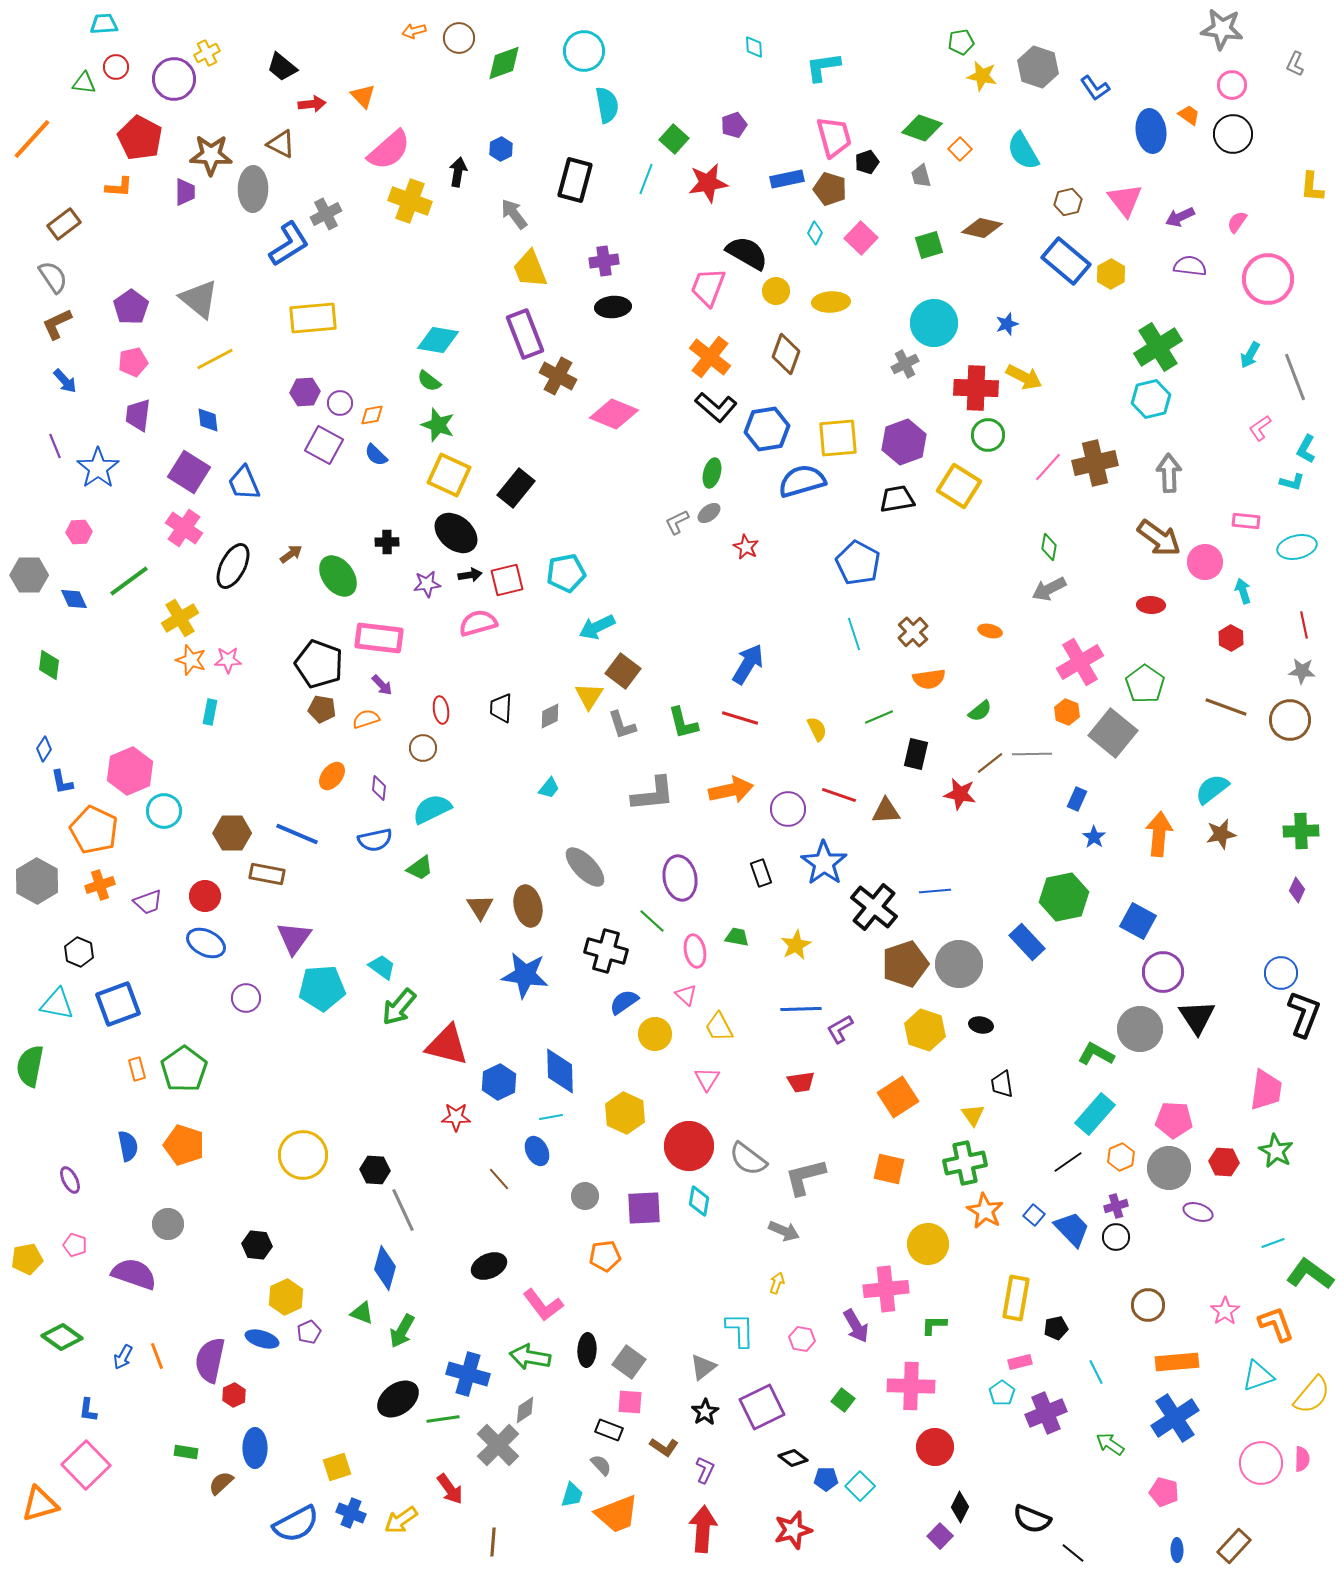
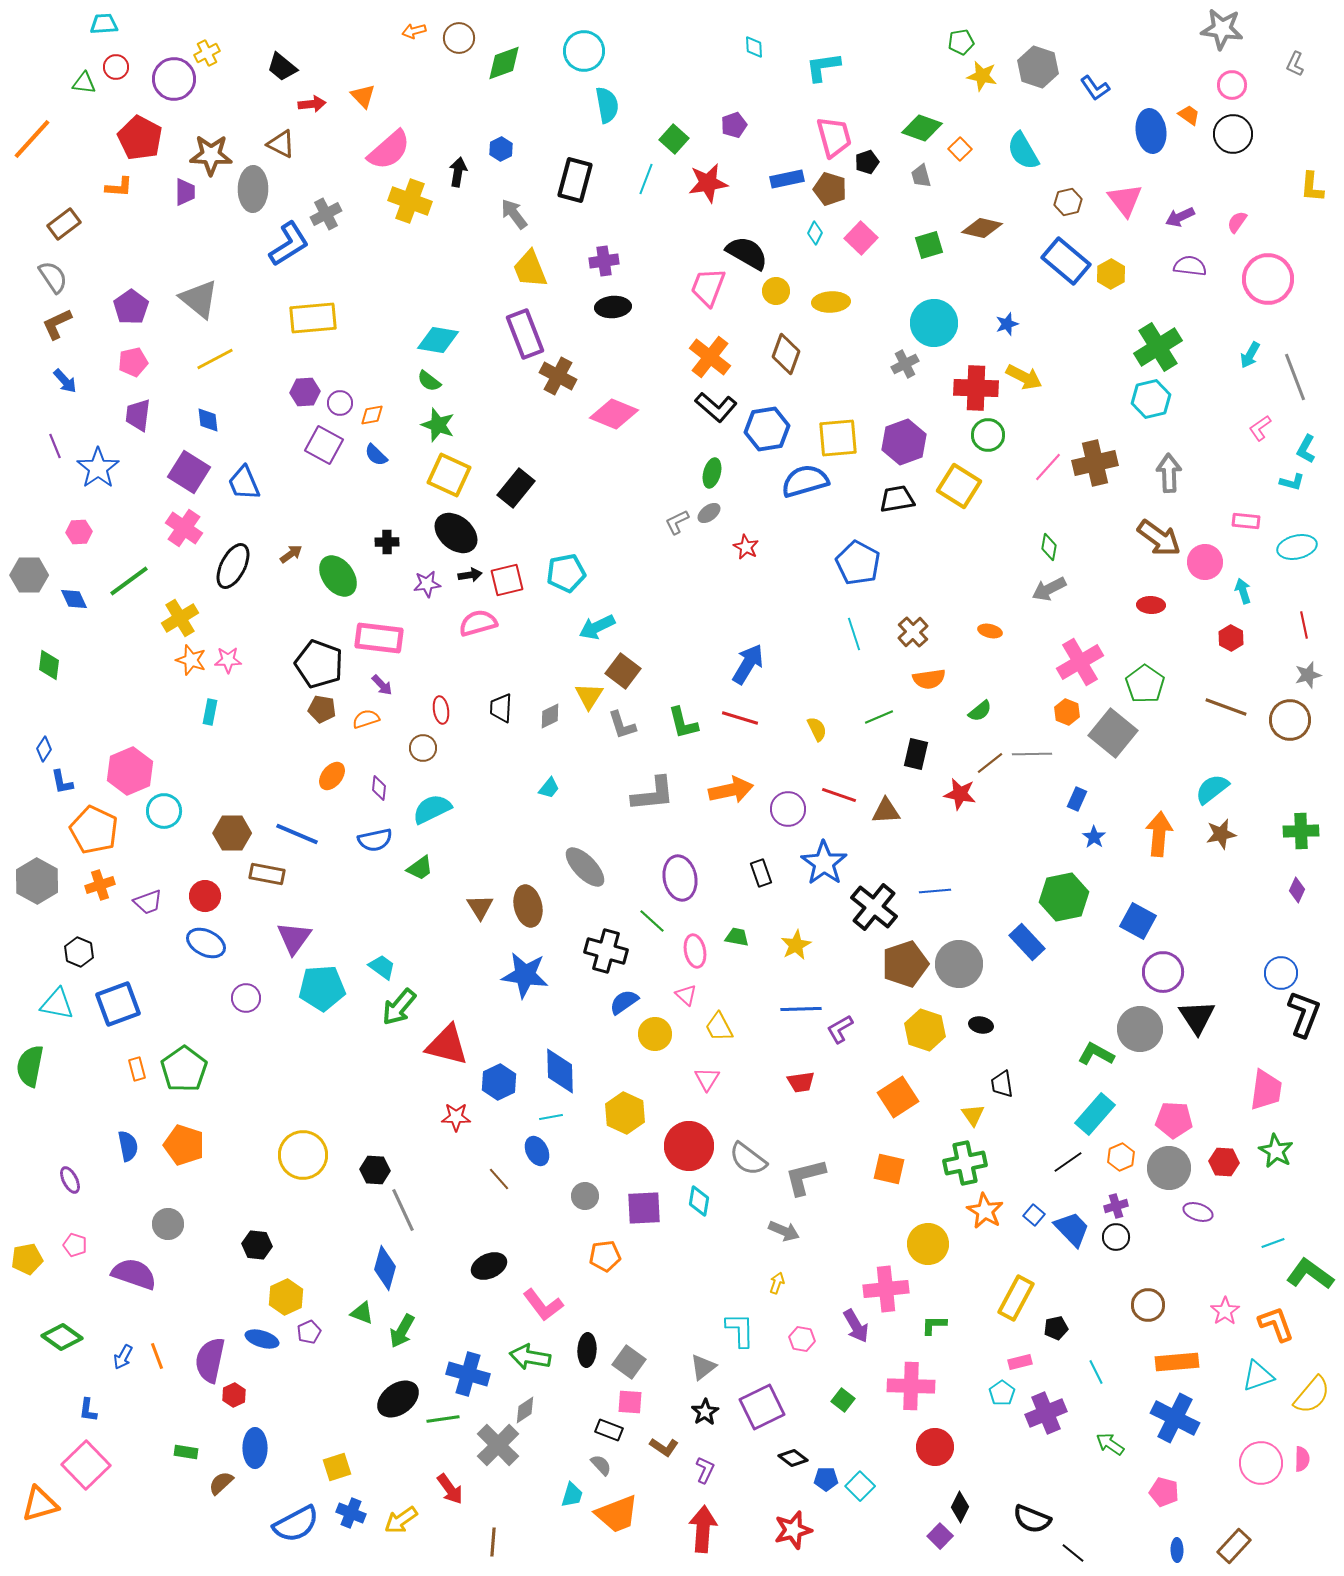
blue semicircle at (802, 481): moved 3 px right
gray star at (1302, 671): moved 6 px right, 4 px down; rotated 20 degrees counterclockwise
yellow rectangle at (1016, 1298): rotated 18 degrees clockwise
blue cross at (1175, 1418): rotated 30 degrees counterclockwise
